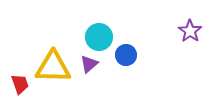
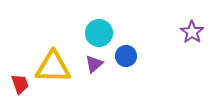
purple star: moved 2 px right, 1 px down
cyan circle: moved 4 px up
blue circle: moved 1 px down
purple triangle: moved 5 px right
